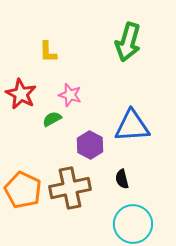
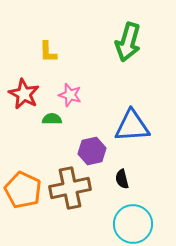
red star: moved 3 px right
green semicircle: rotated 30 degrees clockwise
purple hexagon: moved 2 px right, 6 px down; rotated 20 degrees clockwise
